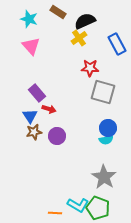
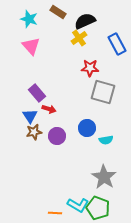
blue circle: moved 21 px left
